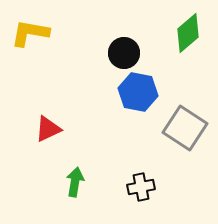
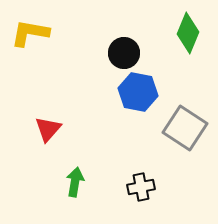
green diamond: rotated 27 degrees counterclockwise
red triangle: rotated 24 degrees counterclockwise
